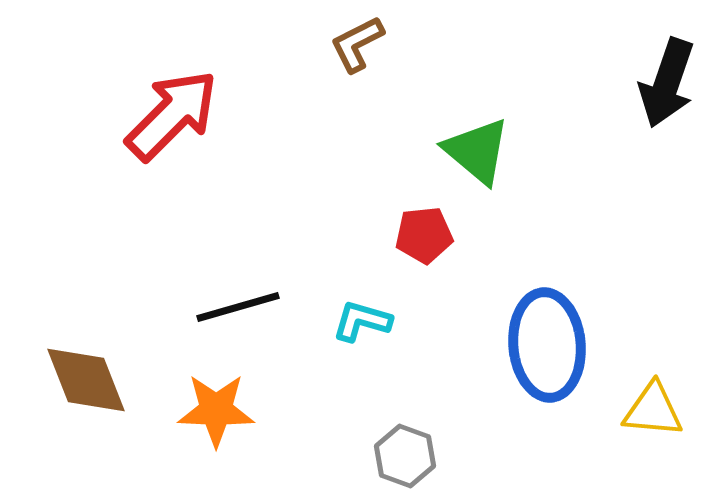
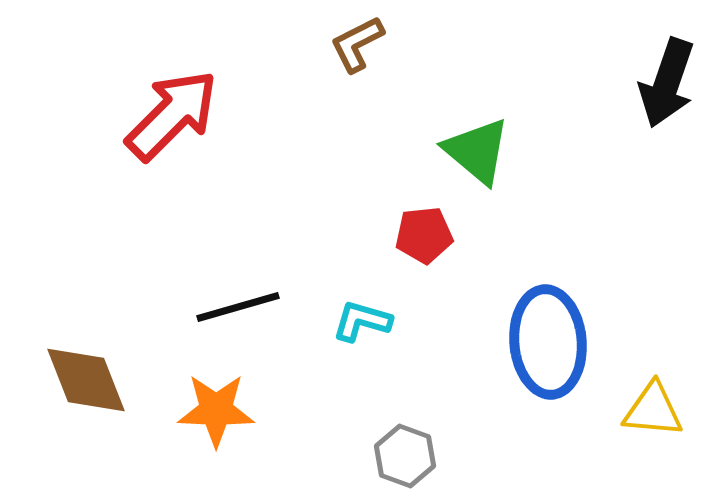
blue ellipse: moved 1 px right, 3 px up
